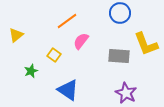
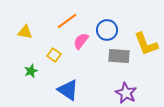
blue circle: moved 13 px left, 17 px down
yellow triangle: moved 9 px right, 3 px up; rotated 49 degrees clockwise
